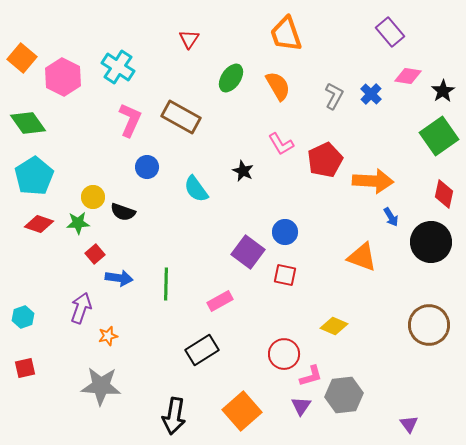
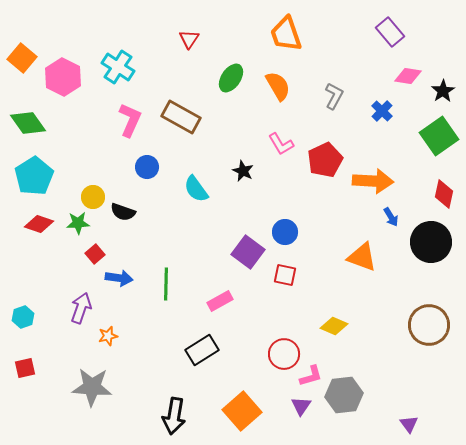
blue cross at (371, 94): moved 11 px right, 17 px down
gray star at (101, 386): moved 9 px left, 1 px down
